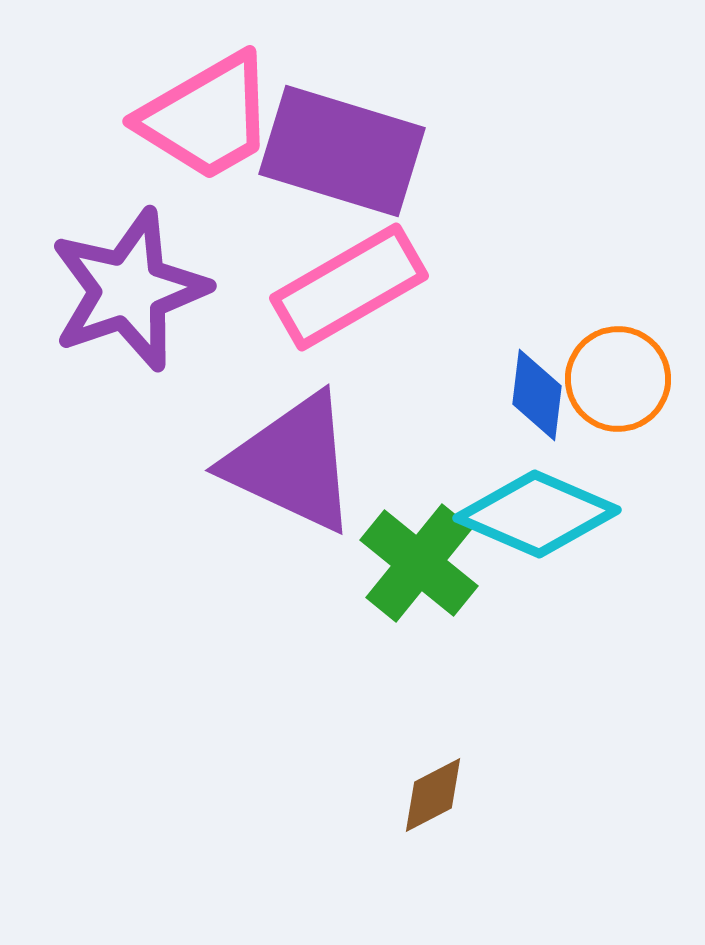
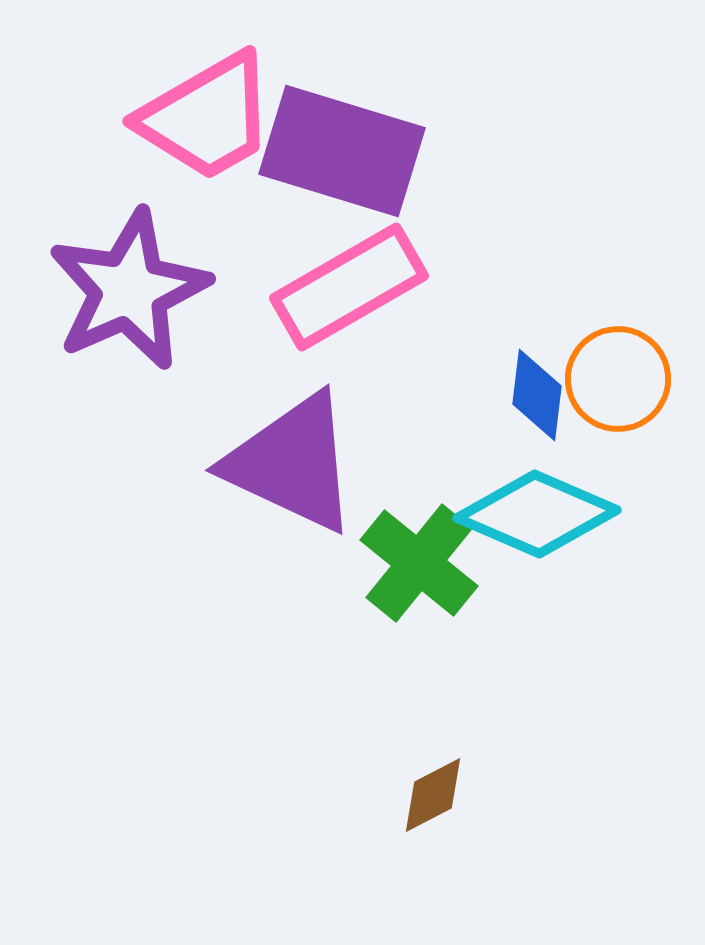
purple star: rotated 5 degrees counterclockwise
